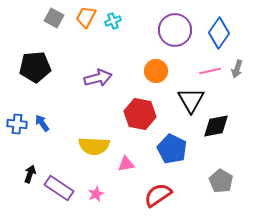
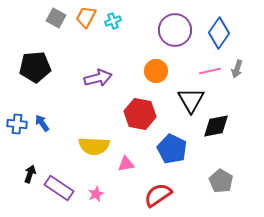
gray square: moved 2 px right
